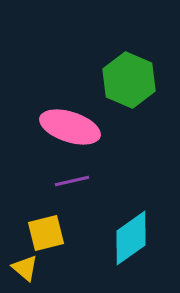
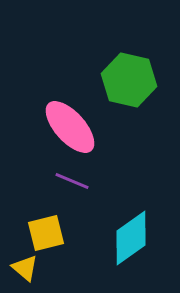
green hexagon: rotated 10 degrees counterclockwise
pink ellipse: rotated 30 degrees clockwise
purple line: rotated 36 degrees clockwise
